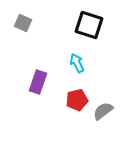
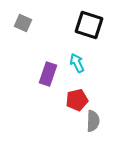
purple rectangle: moved 10 px right, 8 px up
gray semicircle: moved 10 px left, 10 px down; rotated 130 degrees clockwise
